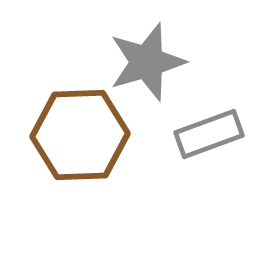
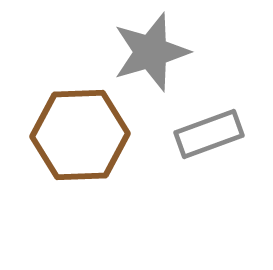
gray star: moved 4 px right, 10 px up
